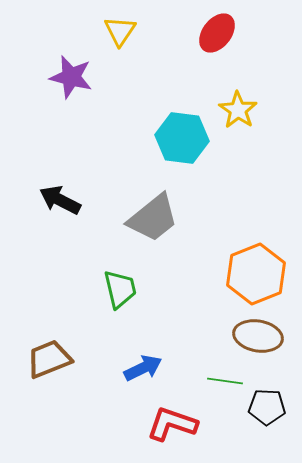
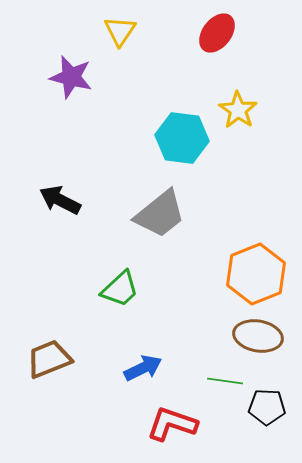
gray trapezoid: moved 7 px right, 4 px up
green trapezoid: rotated 60 degrees clockwise
